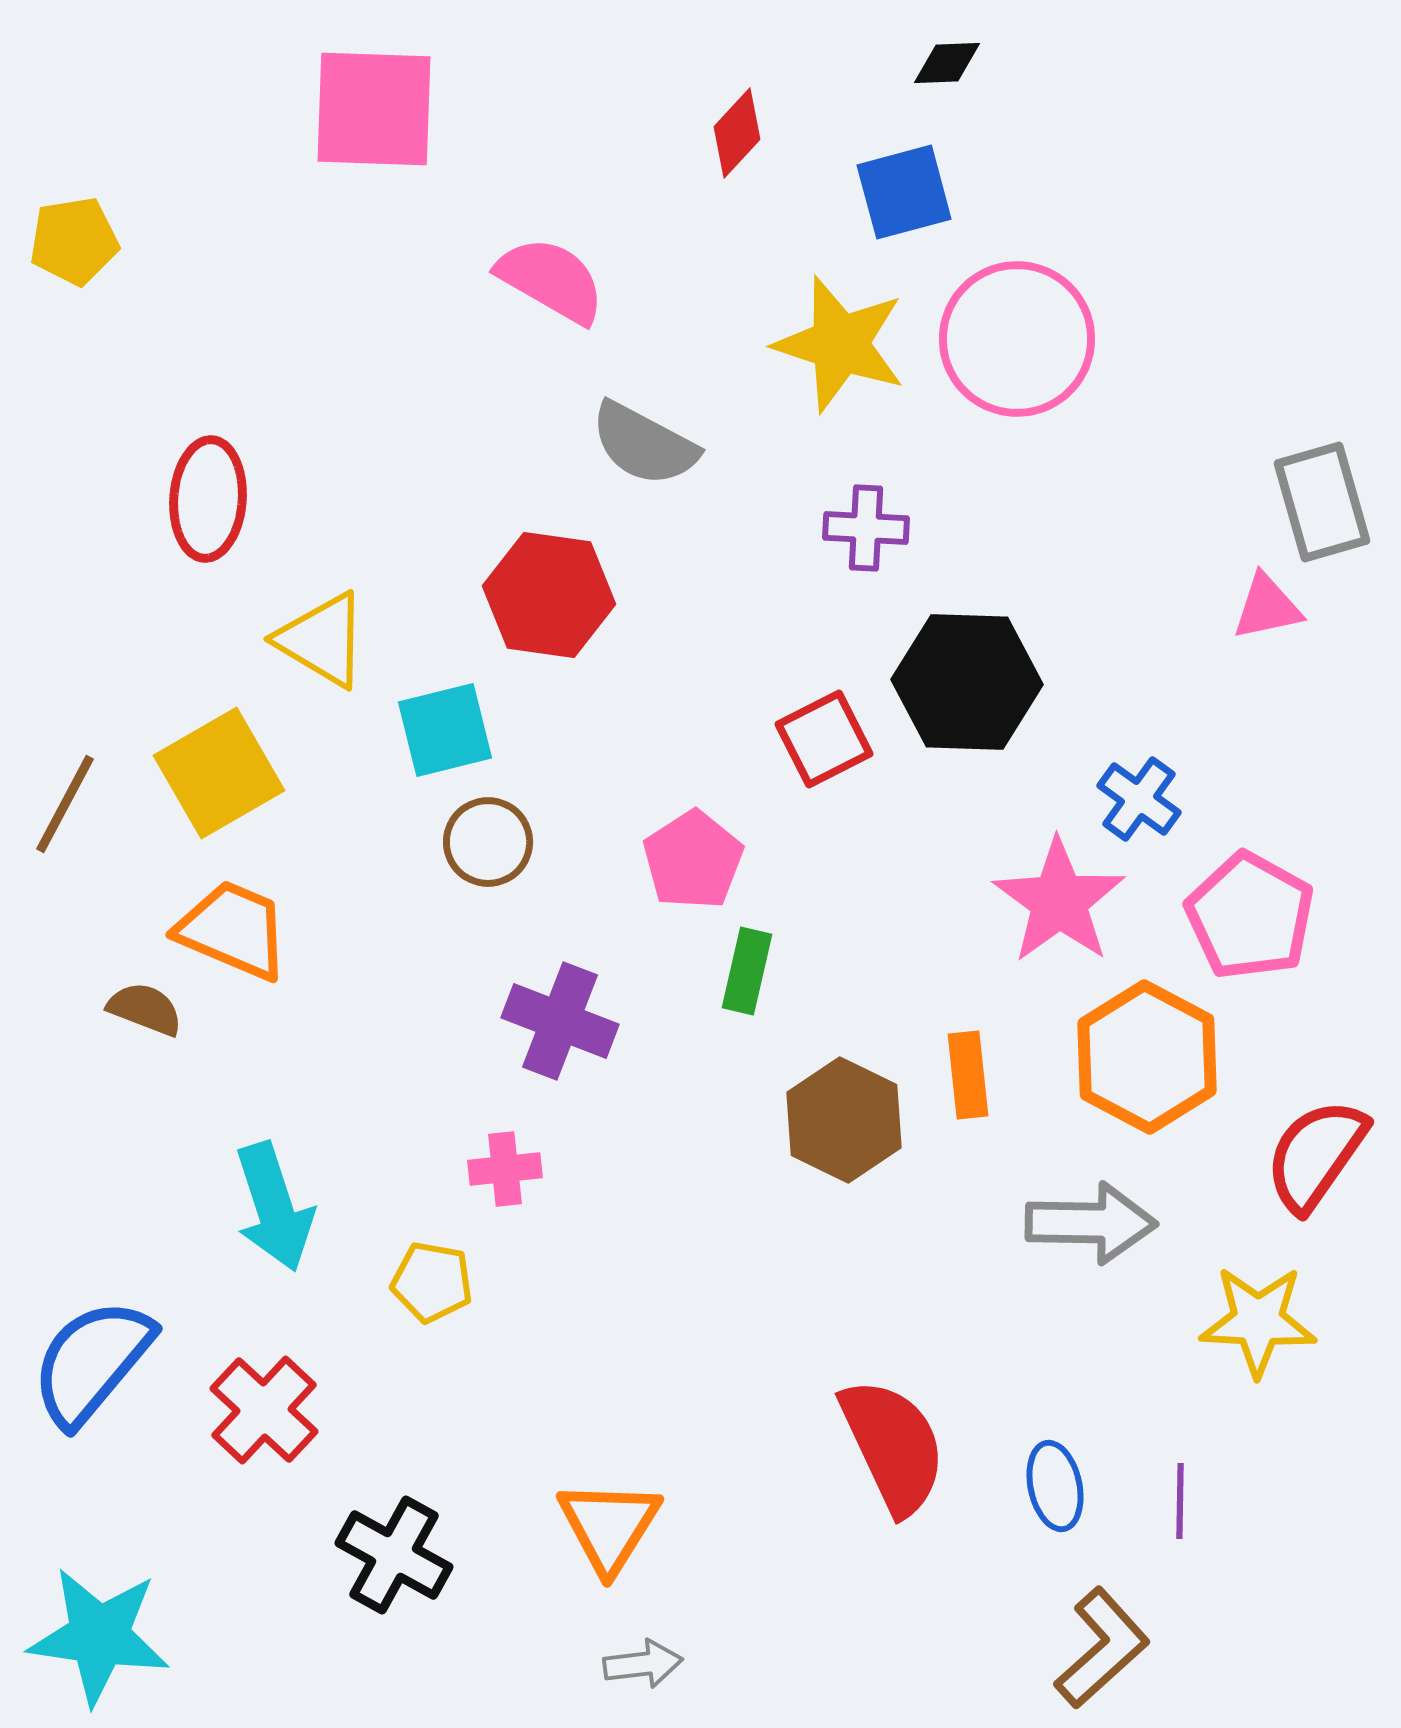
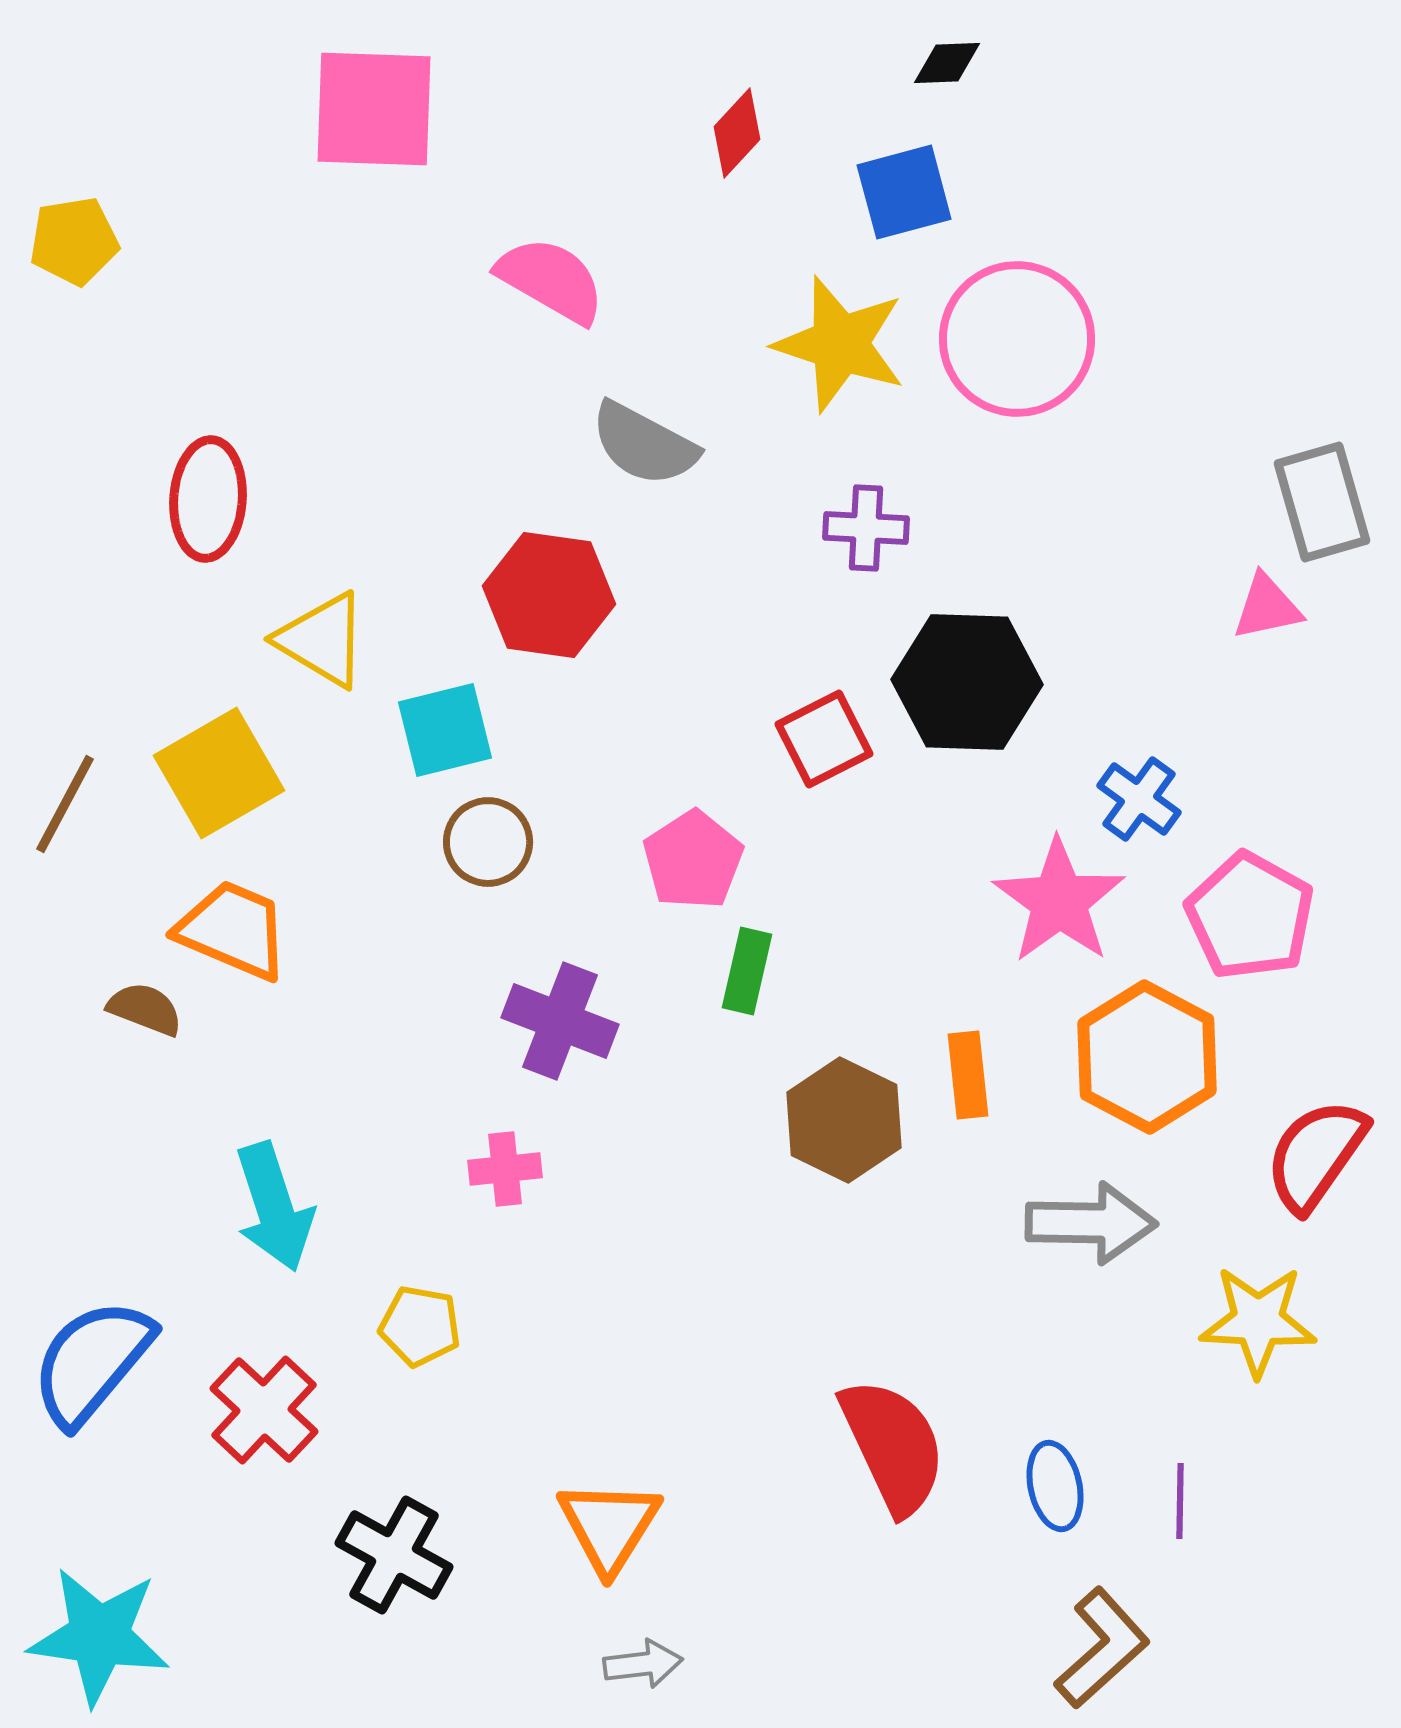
yellow pentagon at (432, 1282): moved 12 px left, 44 px down
